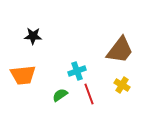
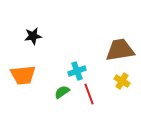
black star: rotated 12 degrees counterclockwise
brown trapezoid: rotated 136 degrees counterclockwise
yellow cross: moved 4 px up
green semicircle: moved 2 px right, 3 px up
